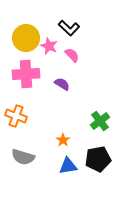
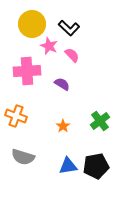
yellow circle: moved 6 px right, 14 px up
pink cross: moved 1 px right, 3 px up
orange star: moved 14 px up
black pentagon: moved 2 px left, 7 px down
